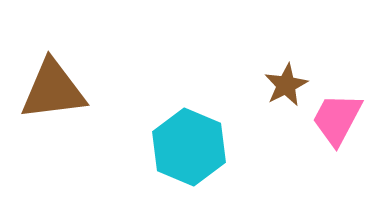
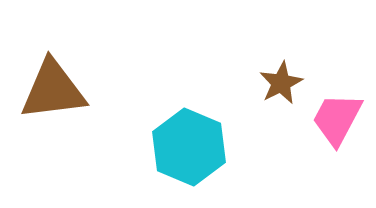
brown star: moved 5 px left, 2 px up
